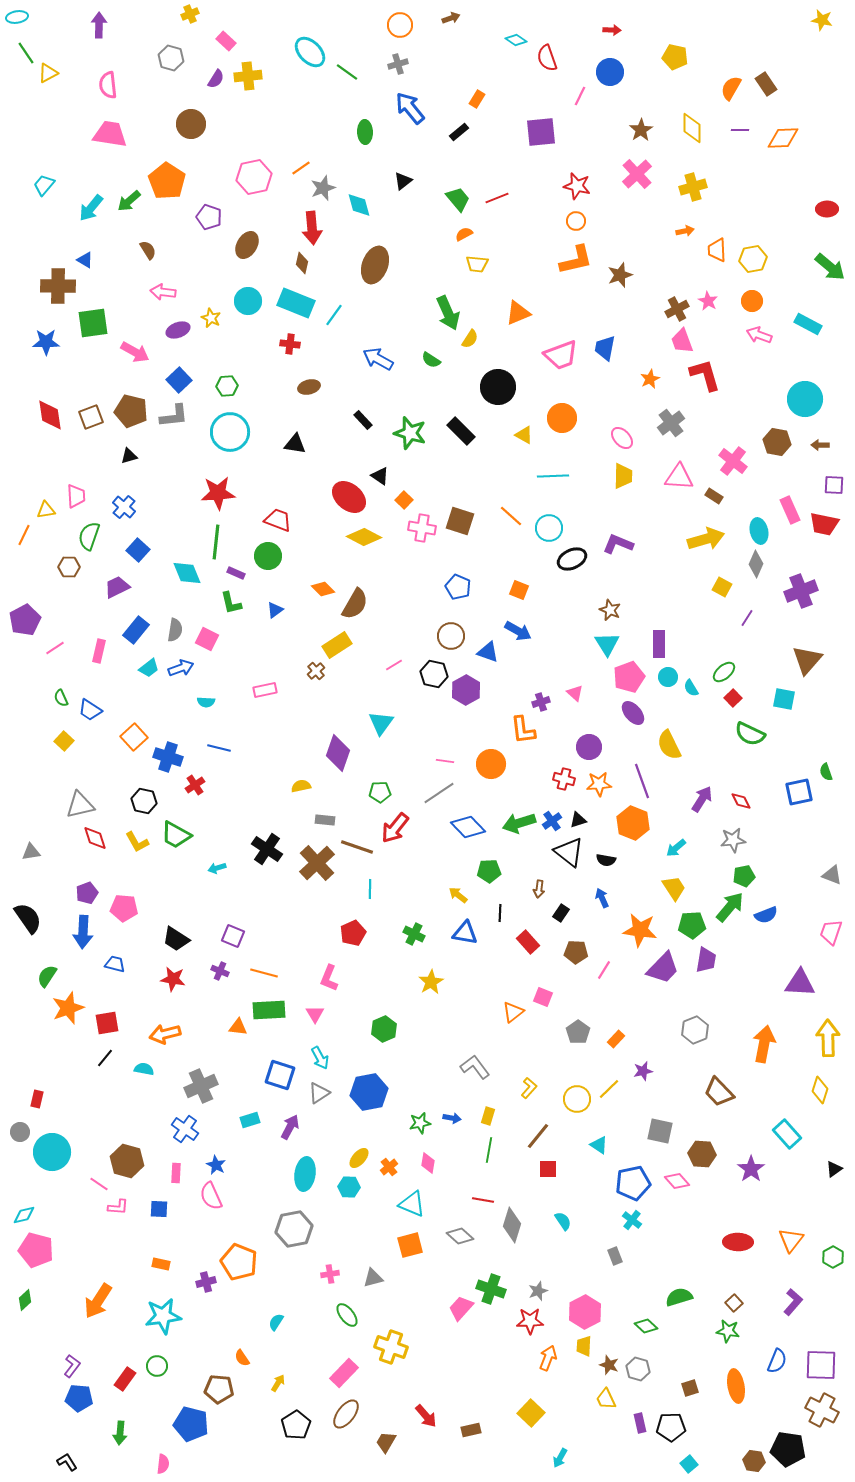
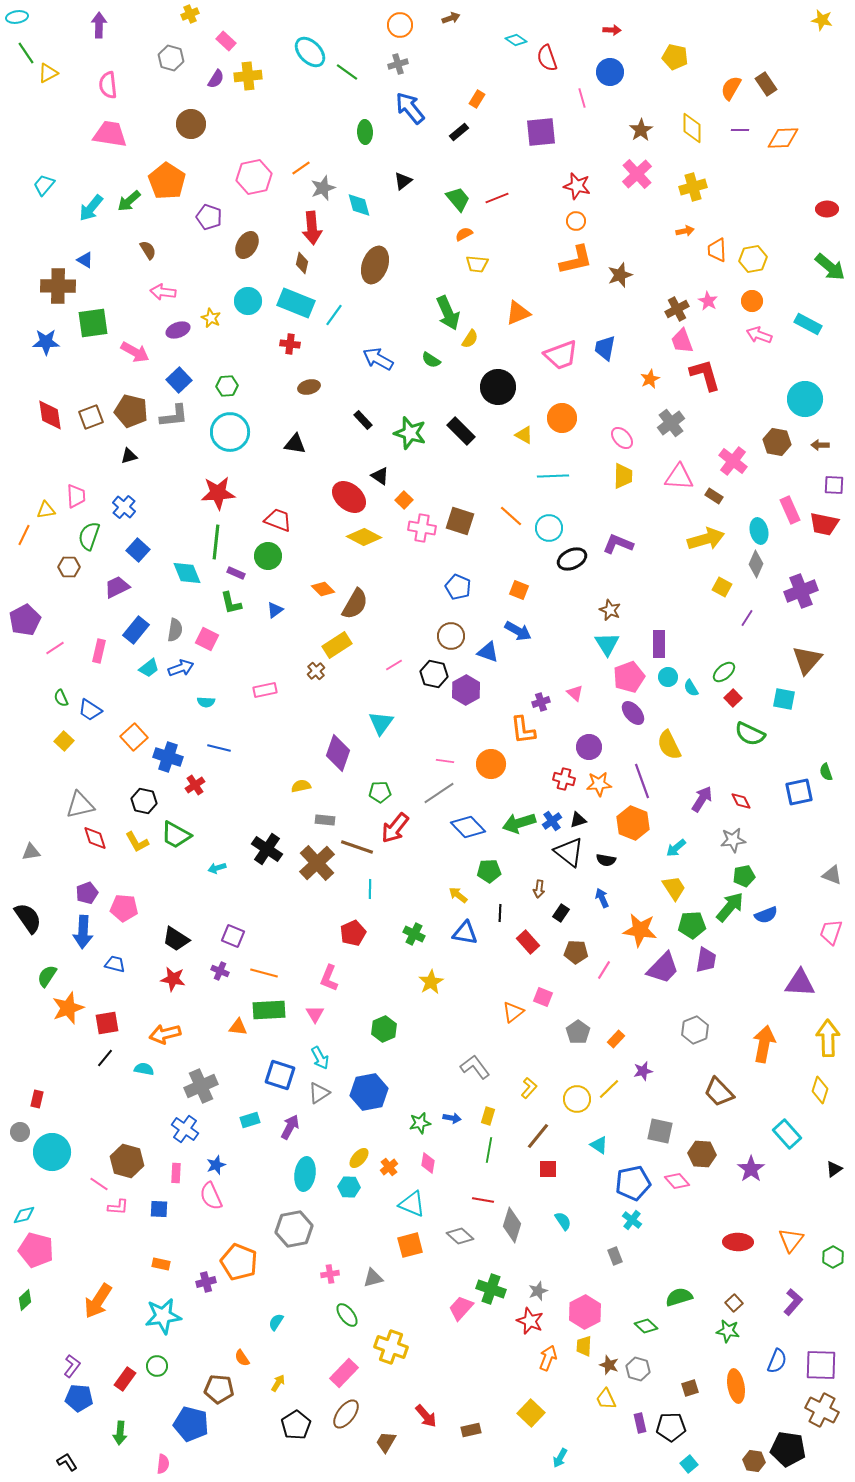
pink line at (580, 96): moved 2 px right, 2 px down; rotated 42 degrees counterclockwise
blue star at (216, 1165): rotated 24 degrees clockwise
red star at (530, 1321): rotated 24 degrees clockwise
